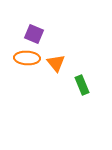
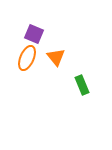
orange ellipse: rotated 70 degrees counterclockwise
orange triangle: moved 6 px up
